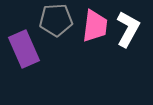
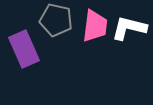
gray pentagon: rotated 16 degrees clockwise
white L-shape: moved 1 px right, 1 px up; rotated 105 degrees counterclockwise
